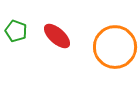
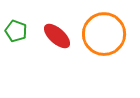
orange circle: moved 11 px left, 13 px up
